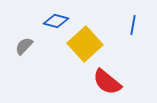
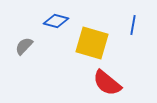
yellow square: moved 7 px right, 1 px up; rotated 32 degrees counterclockwise
red semicircle: moved 1 px down
